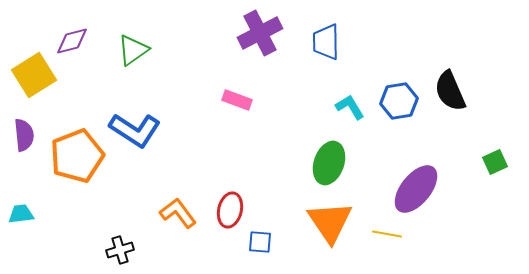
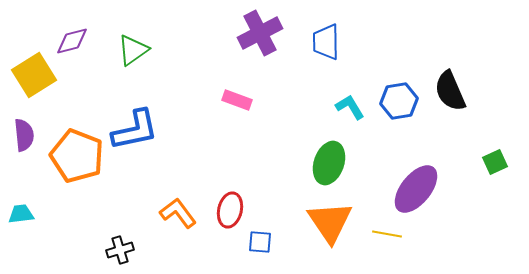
blue L-shape: rotated 45 degrees counterclockwise
orange pentagon: rotated 30 degrees counterclockwise
